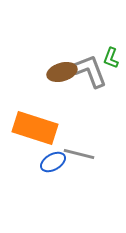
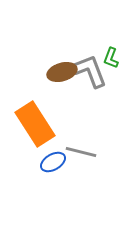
orange rectangle: moved 4 px up; rotated 39 degrees clockwise
gray line: moved 2 px right, 2 px up
